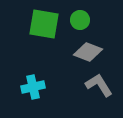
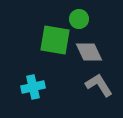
green circle: moved 1 px left, 1 px up
green square: moved 11 px right, 16 px down
gray diamond: moved 1 px right; rotated 44 degrees clockwise
